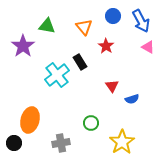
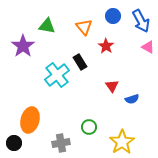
green circle: moved 2 px left, 4 px down
